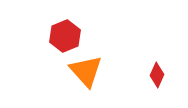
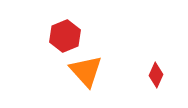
red diamond: moved 1 px left
